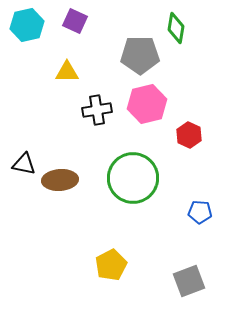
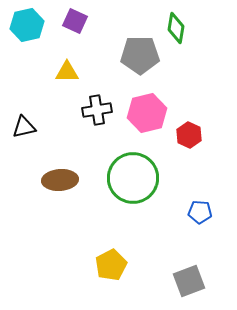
pink hexagon: moved 9 px down
black triangle: moved 37 px up; rotated 25 degrees counterclockwise
